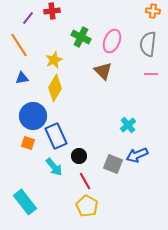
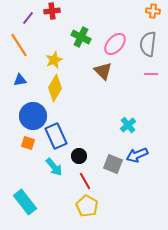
pink ellipse: moved 3 px right, 3 px down; rotated 20 degrees clockwise
blue triangle: moved 2 px left, 2 px down
